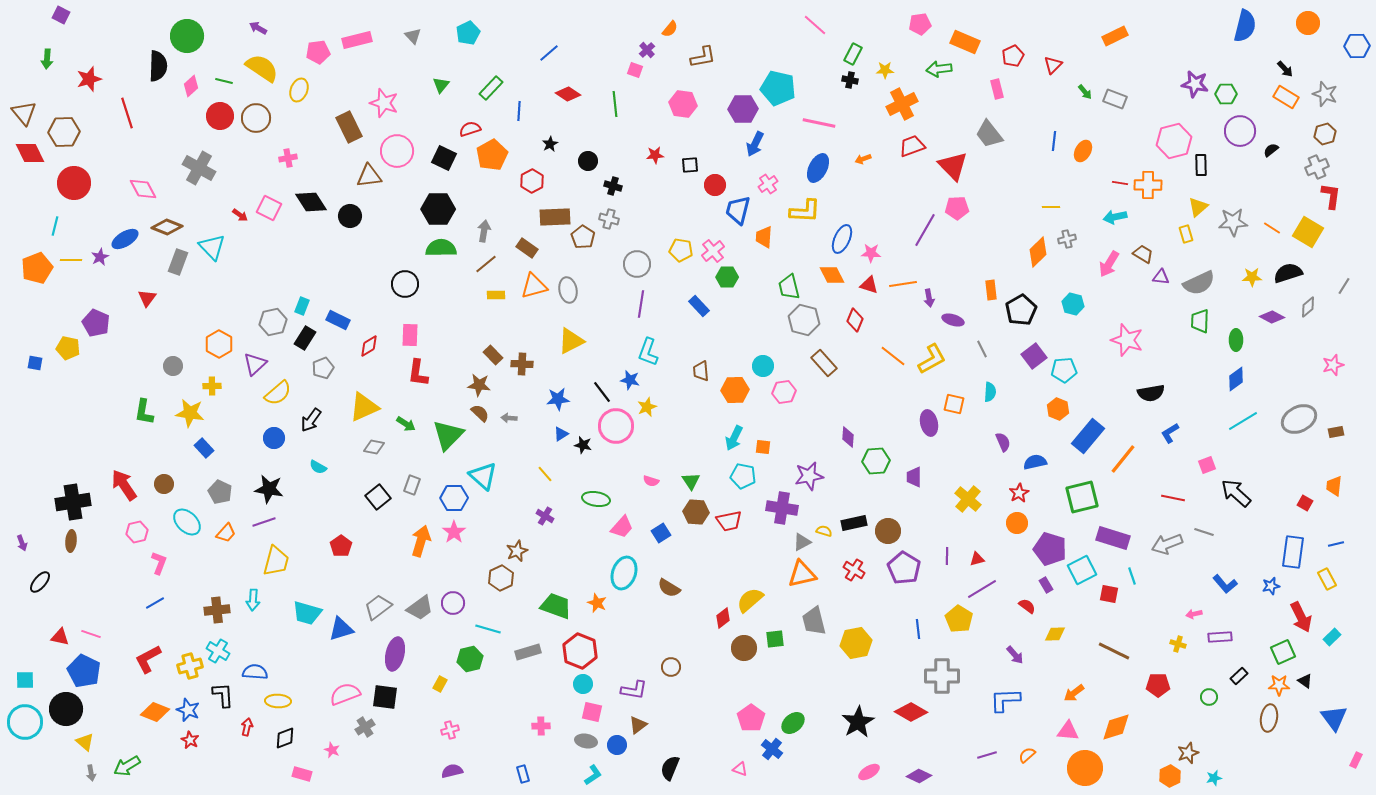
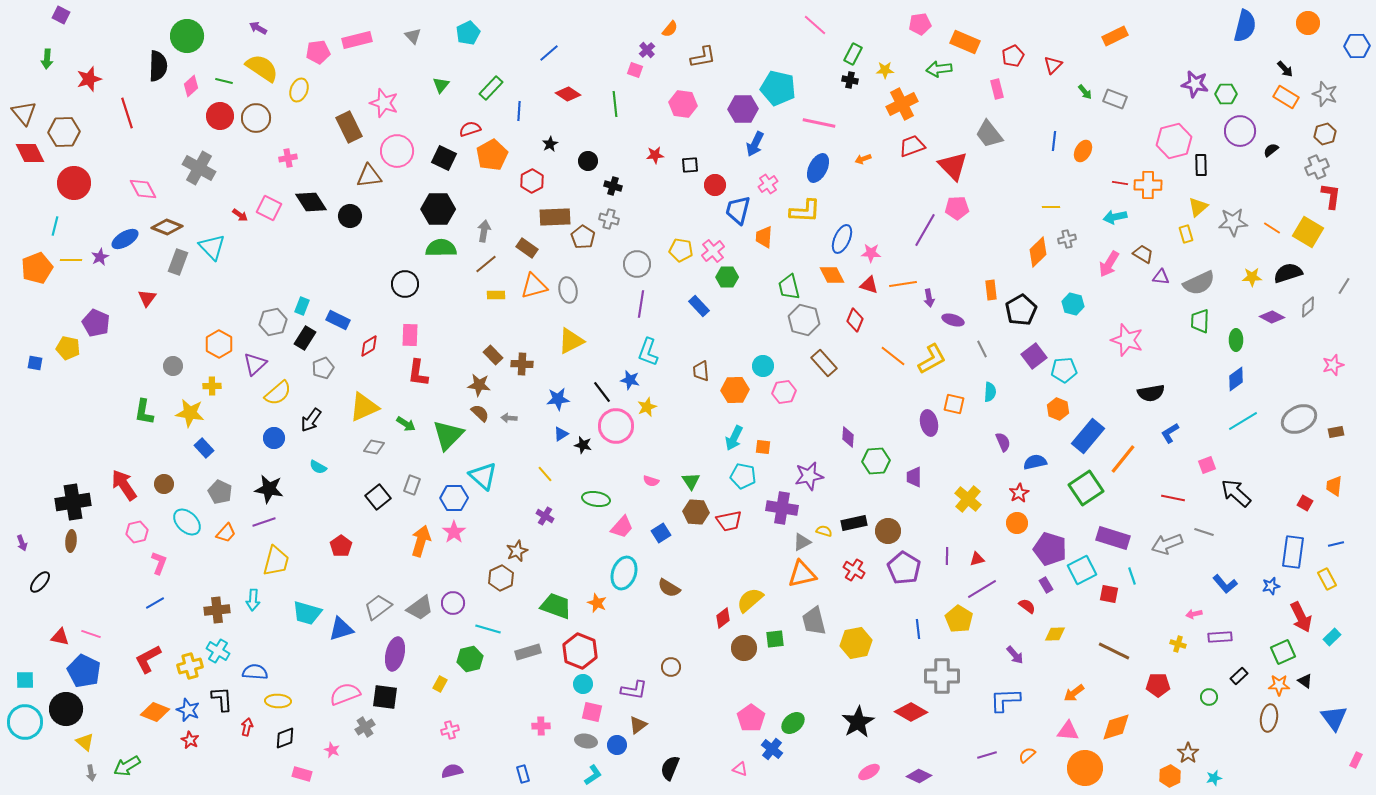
green square at (1082, 497): moved 4 px right, 9 px up; rotated 20 degrees counterclockwise
black L-shape at (223, 695): moved 1 px left, 4 px down
brown star at (1188, 753): rotated 15 degrees counterclockwise
